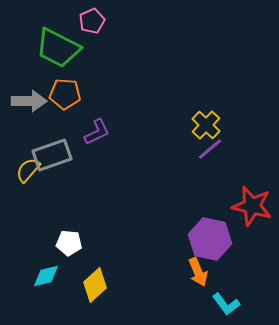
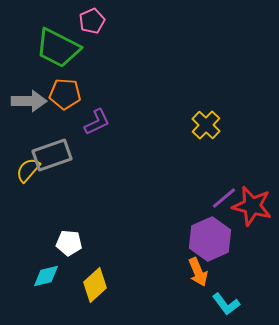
purple L-shape: moved 10 px up
purple line: moved 14 px right, 49 px down
purple hexagon: rotated 24 degrees clockwise
